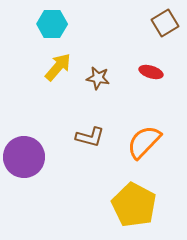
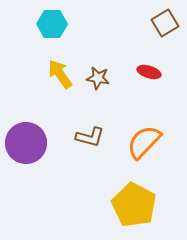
yellow arrow: moved 2 px right, 7 px down; rotated 76 degrees counterclockwise
red ellipse: moved 2 px left
purple circle: moved 2 px right, 14 px up
